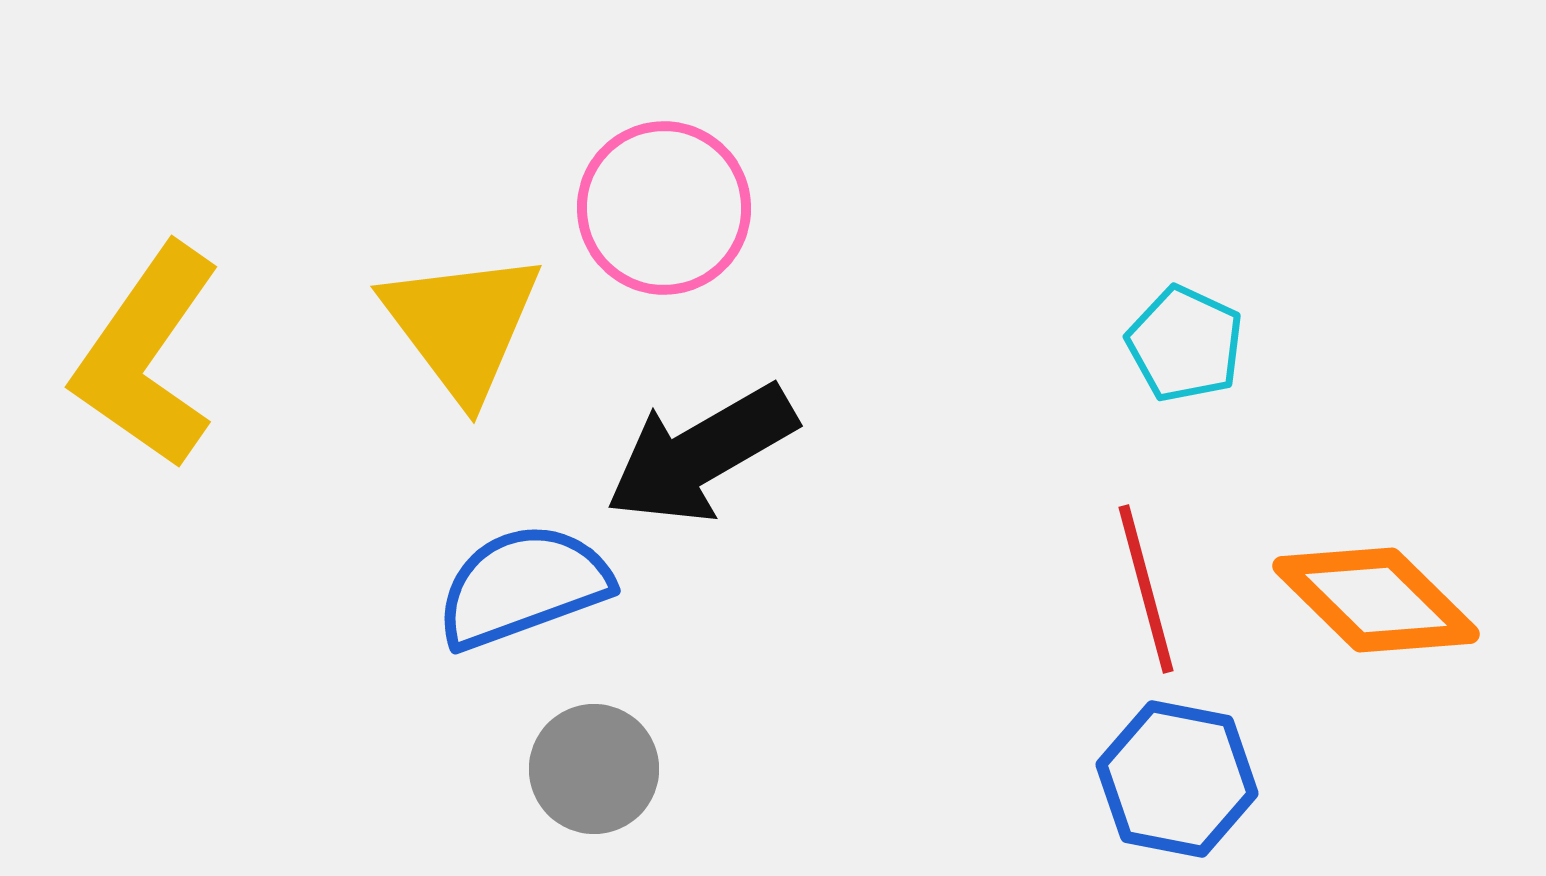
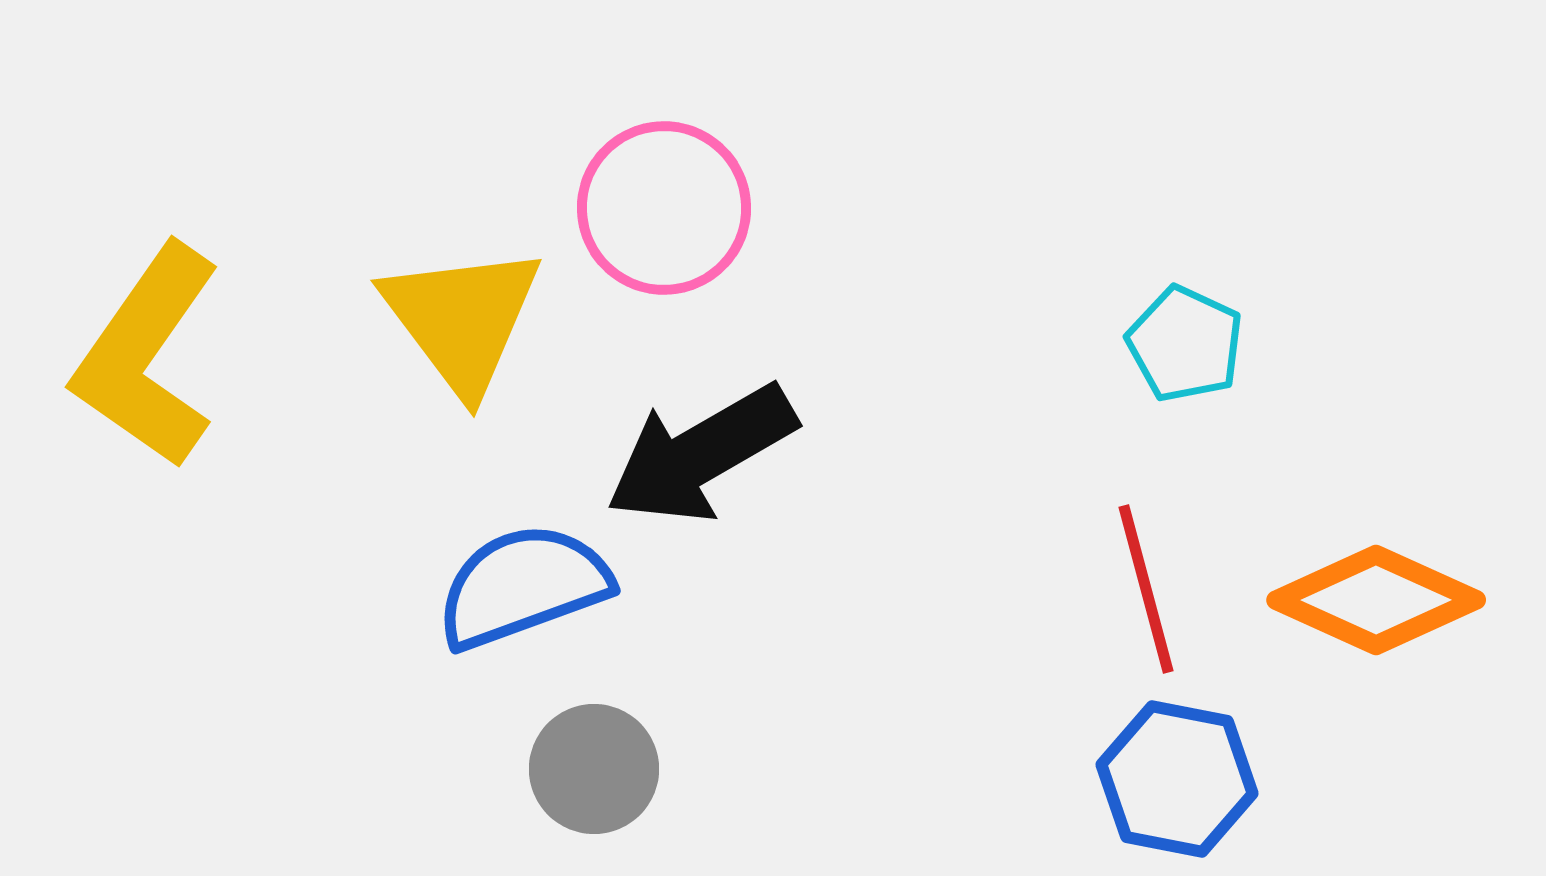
yellow triangle: moved 6 px up
orange diamond: rotated 20 degrees counterclockwise
